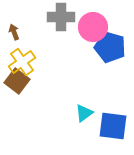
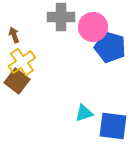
brown arrow: moved 3 px down
cyan triangle: rotated 18 degrees clockwise
